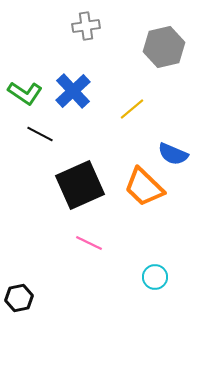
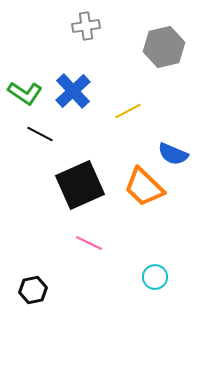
yellow line: moved 4 px left, 2 px down; rotated 12 degrees clockwise
black hexagon: moved 14 px right, 8 px up
